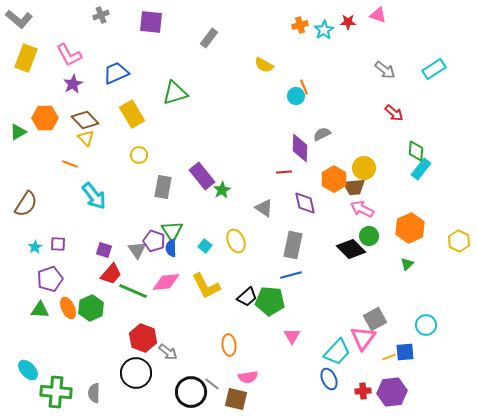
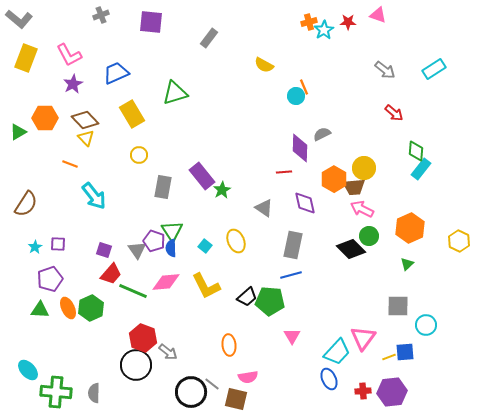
orange cross at (300, 25): moved 9 px right, 3 px up
gray square at (375, 319): moved 23 px right, 13 px up; rotated 30 degrees clockwise
black circle at (136, 373): moved 8 px up
